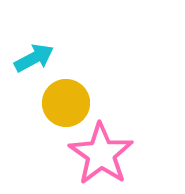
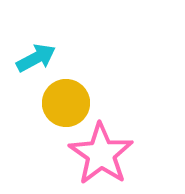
cyan arrow: moved 2 px right
